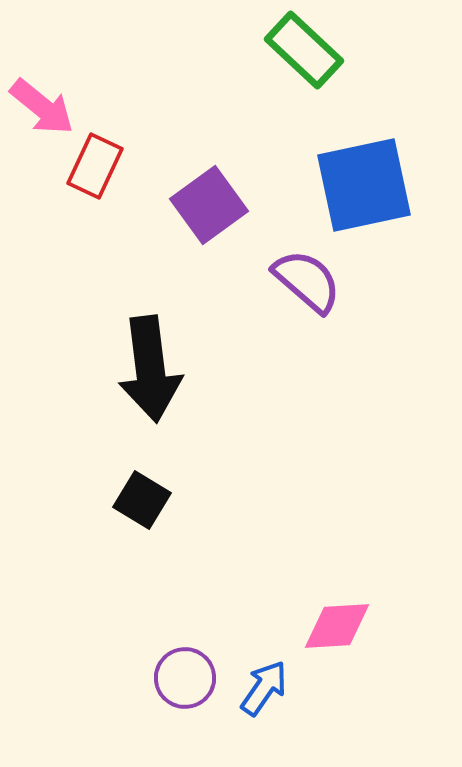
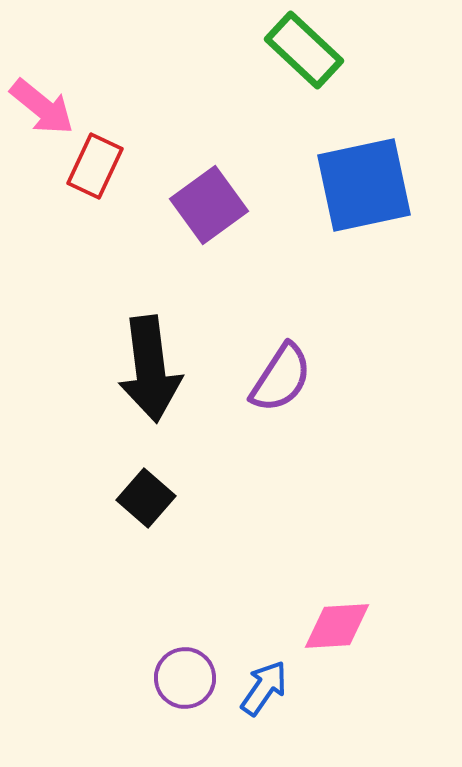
purple semicircle: moved 26 px left, 97 px down; rotated 82 degrees clockwise
black square: moved 4 px right, 2 px up; rotated 10 degrees clockwise
